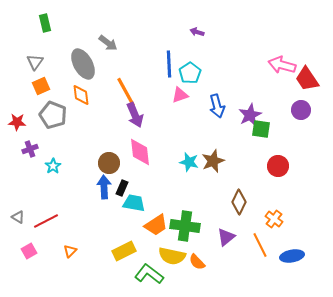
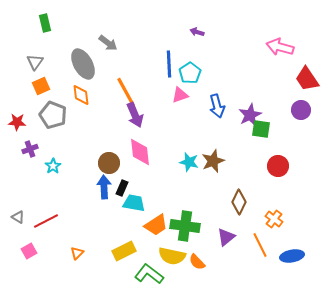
pink arrow at (282, 65): moved 2 px left, 18 px up
orange triangle at (70, 251): moved 7 px right, 2 px down
